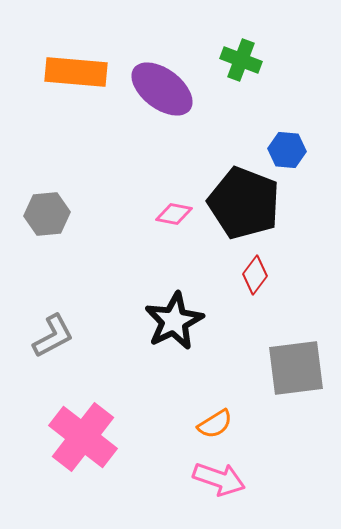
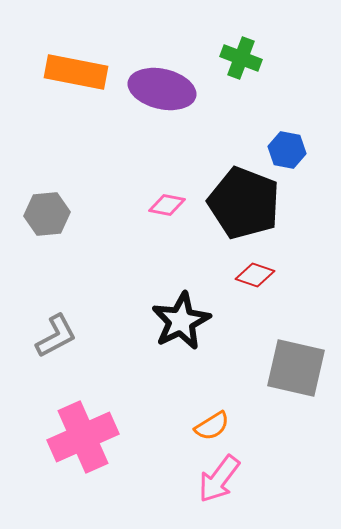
green cross: moved 2 px up
orange rectangle: rotated 6 degrees clockwise
purple ellipse: rotated 24 degrees counterclockwise
blue hexagon: rotated 6 degrees clockwise
pink diamond: moved 7 px left, 9 px up
red diamond: rotated 72 degrees clockwise
black star: moved 7 px right
gray L-shape: moved 3 px right
gray square: rotated 20 degrees clockwise
orange semicircle: moved 3 px left, 2 px down
pink cross: rotated 28 degrees clockwise
pink arrow: rotated 108 degrees clockwise
